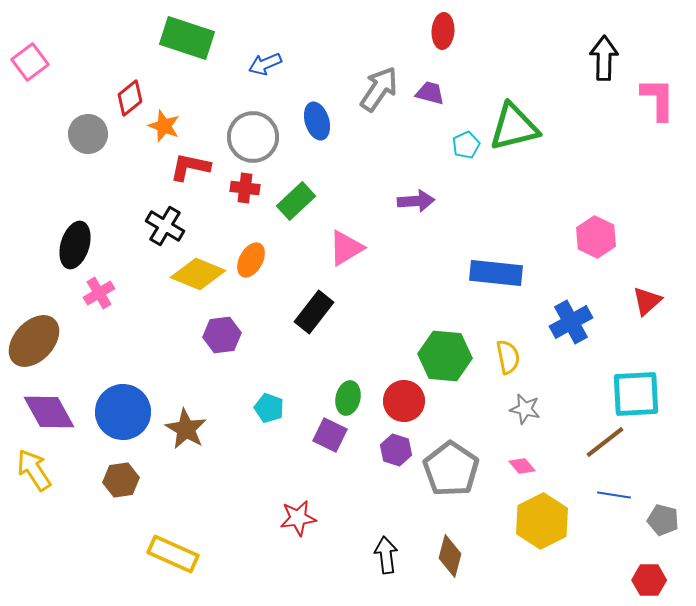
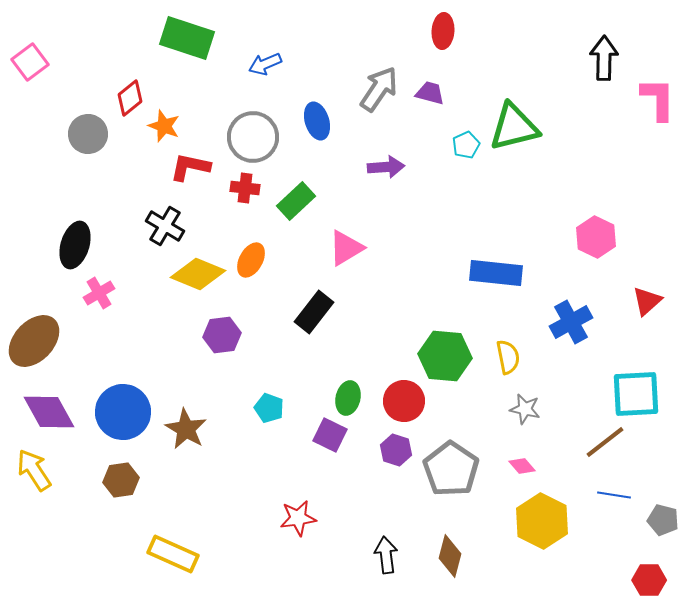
purple arrow at (416, 201): moved 30 px left, 34 px up
yellow hexagon at (542, 521): rotated 6 degrees counterclockwise
